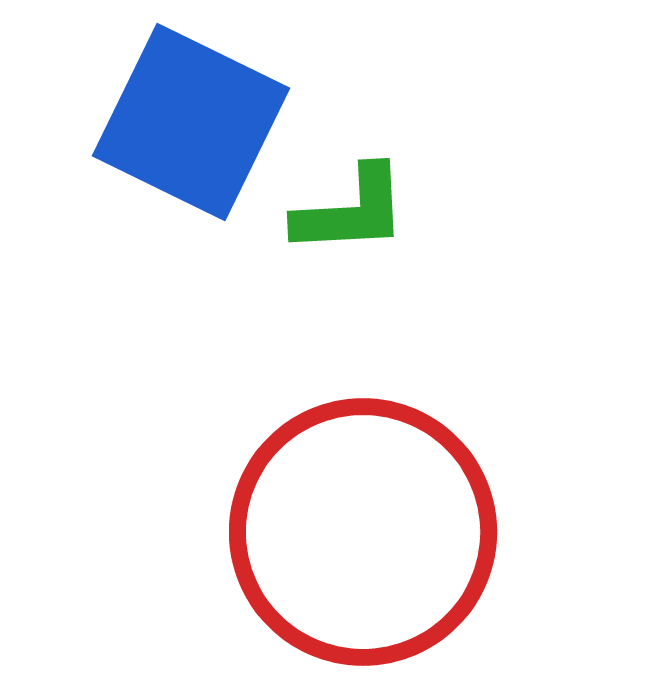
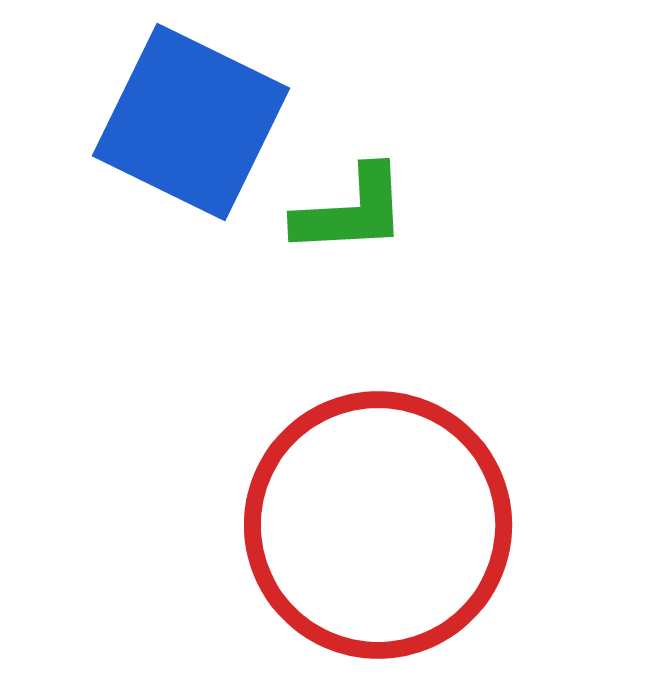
red circle: moved 15 px right, 7 px up
